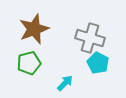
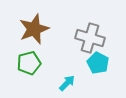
cyan arrow: moved 2 px right
